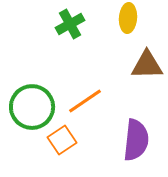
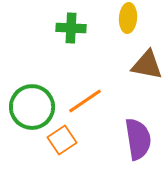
green cross: moved 1 px right, 4 px down; rotated 32 degrees clockwise
brown triangle: rotated 12 degrees clockwise
purple semicircle: moved 2 px right, 1 px up; rotated 15 degrees counterclockwise
